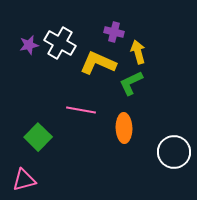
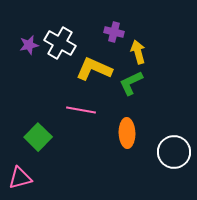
yellow L-shape: moved 4 px left, 6 px down
orange ellipse: moved 3 px right, 5 px down
pink triangle: moved 4 px left, 2 px up
